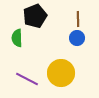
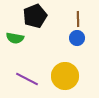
green semicircle: moved 2 px left; rotated 78 degrees counterclockwise
yellow circle: moved 4 px right, 3 px down
